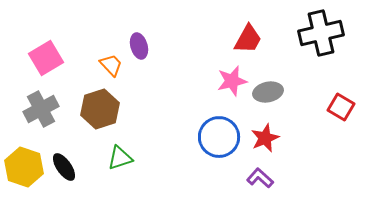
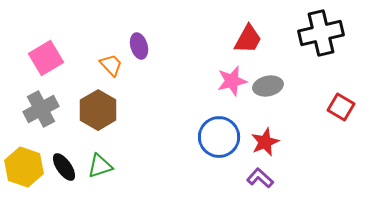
gray ellipse: moved 6 px up
brown hexagon: moved 2 px left, 1 px down; rotated 12 degrees counterclockwise
red star: moved 4 px down
green triangle: moved 20 px left, 8 px down
